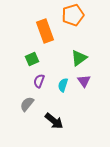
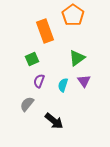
orange pentagon: rotated 20 degrees counterclockwise
green triangle: moved 2 px left
